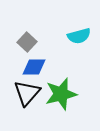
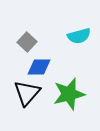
blue diamond: moved 5 px right
green star: moved 8 px right
